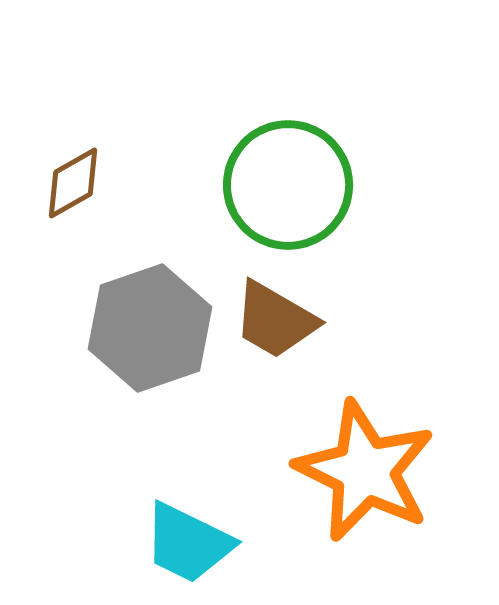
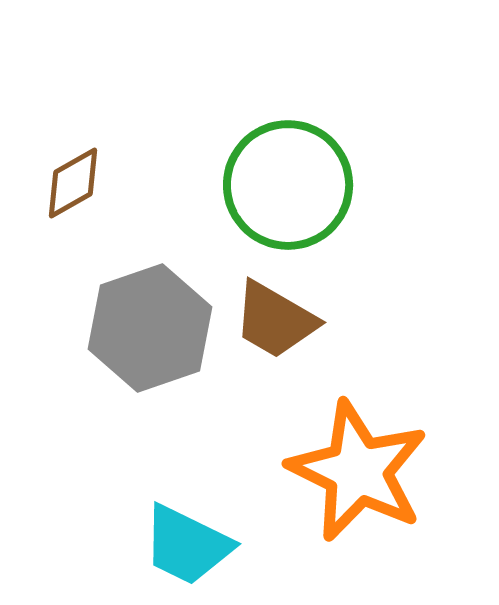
orange star: moved 7 px left
cyan trapezoid: moved 1 px left, 2 px down
